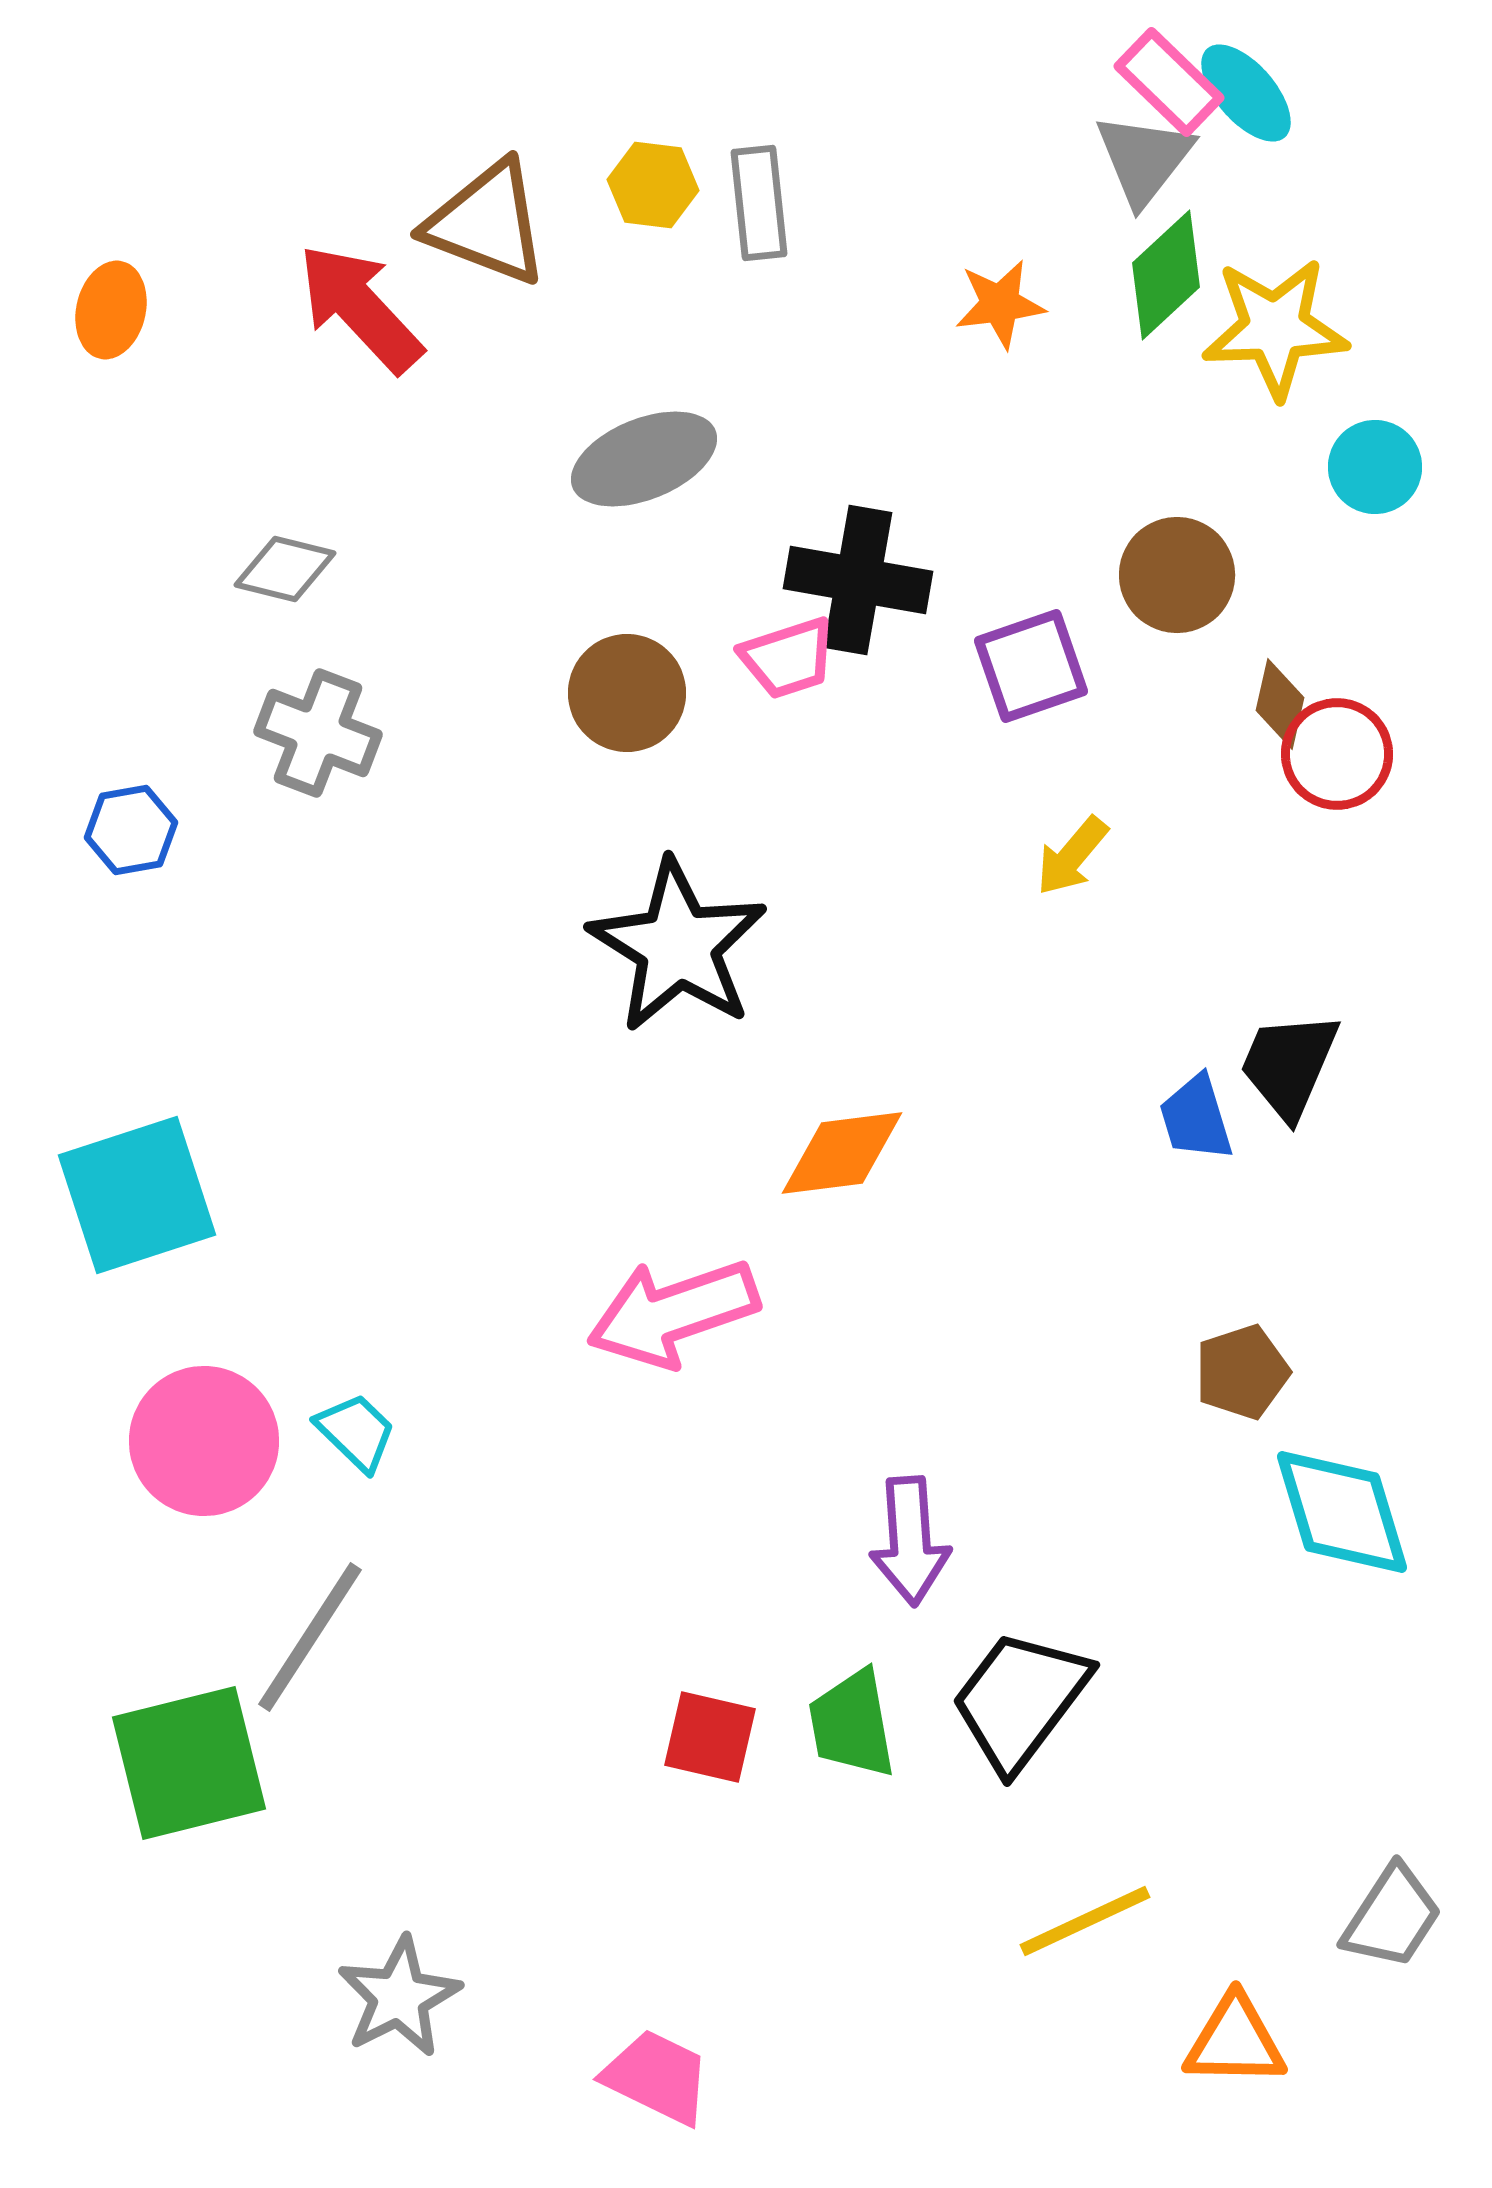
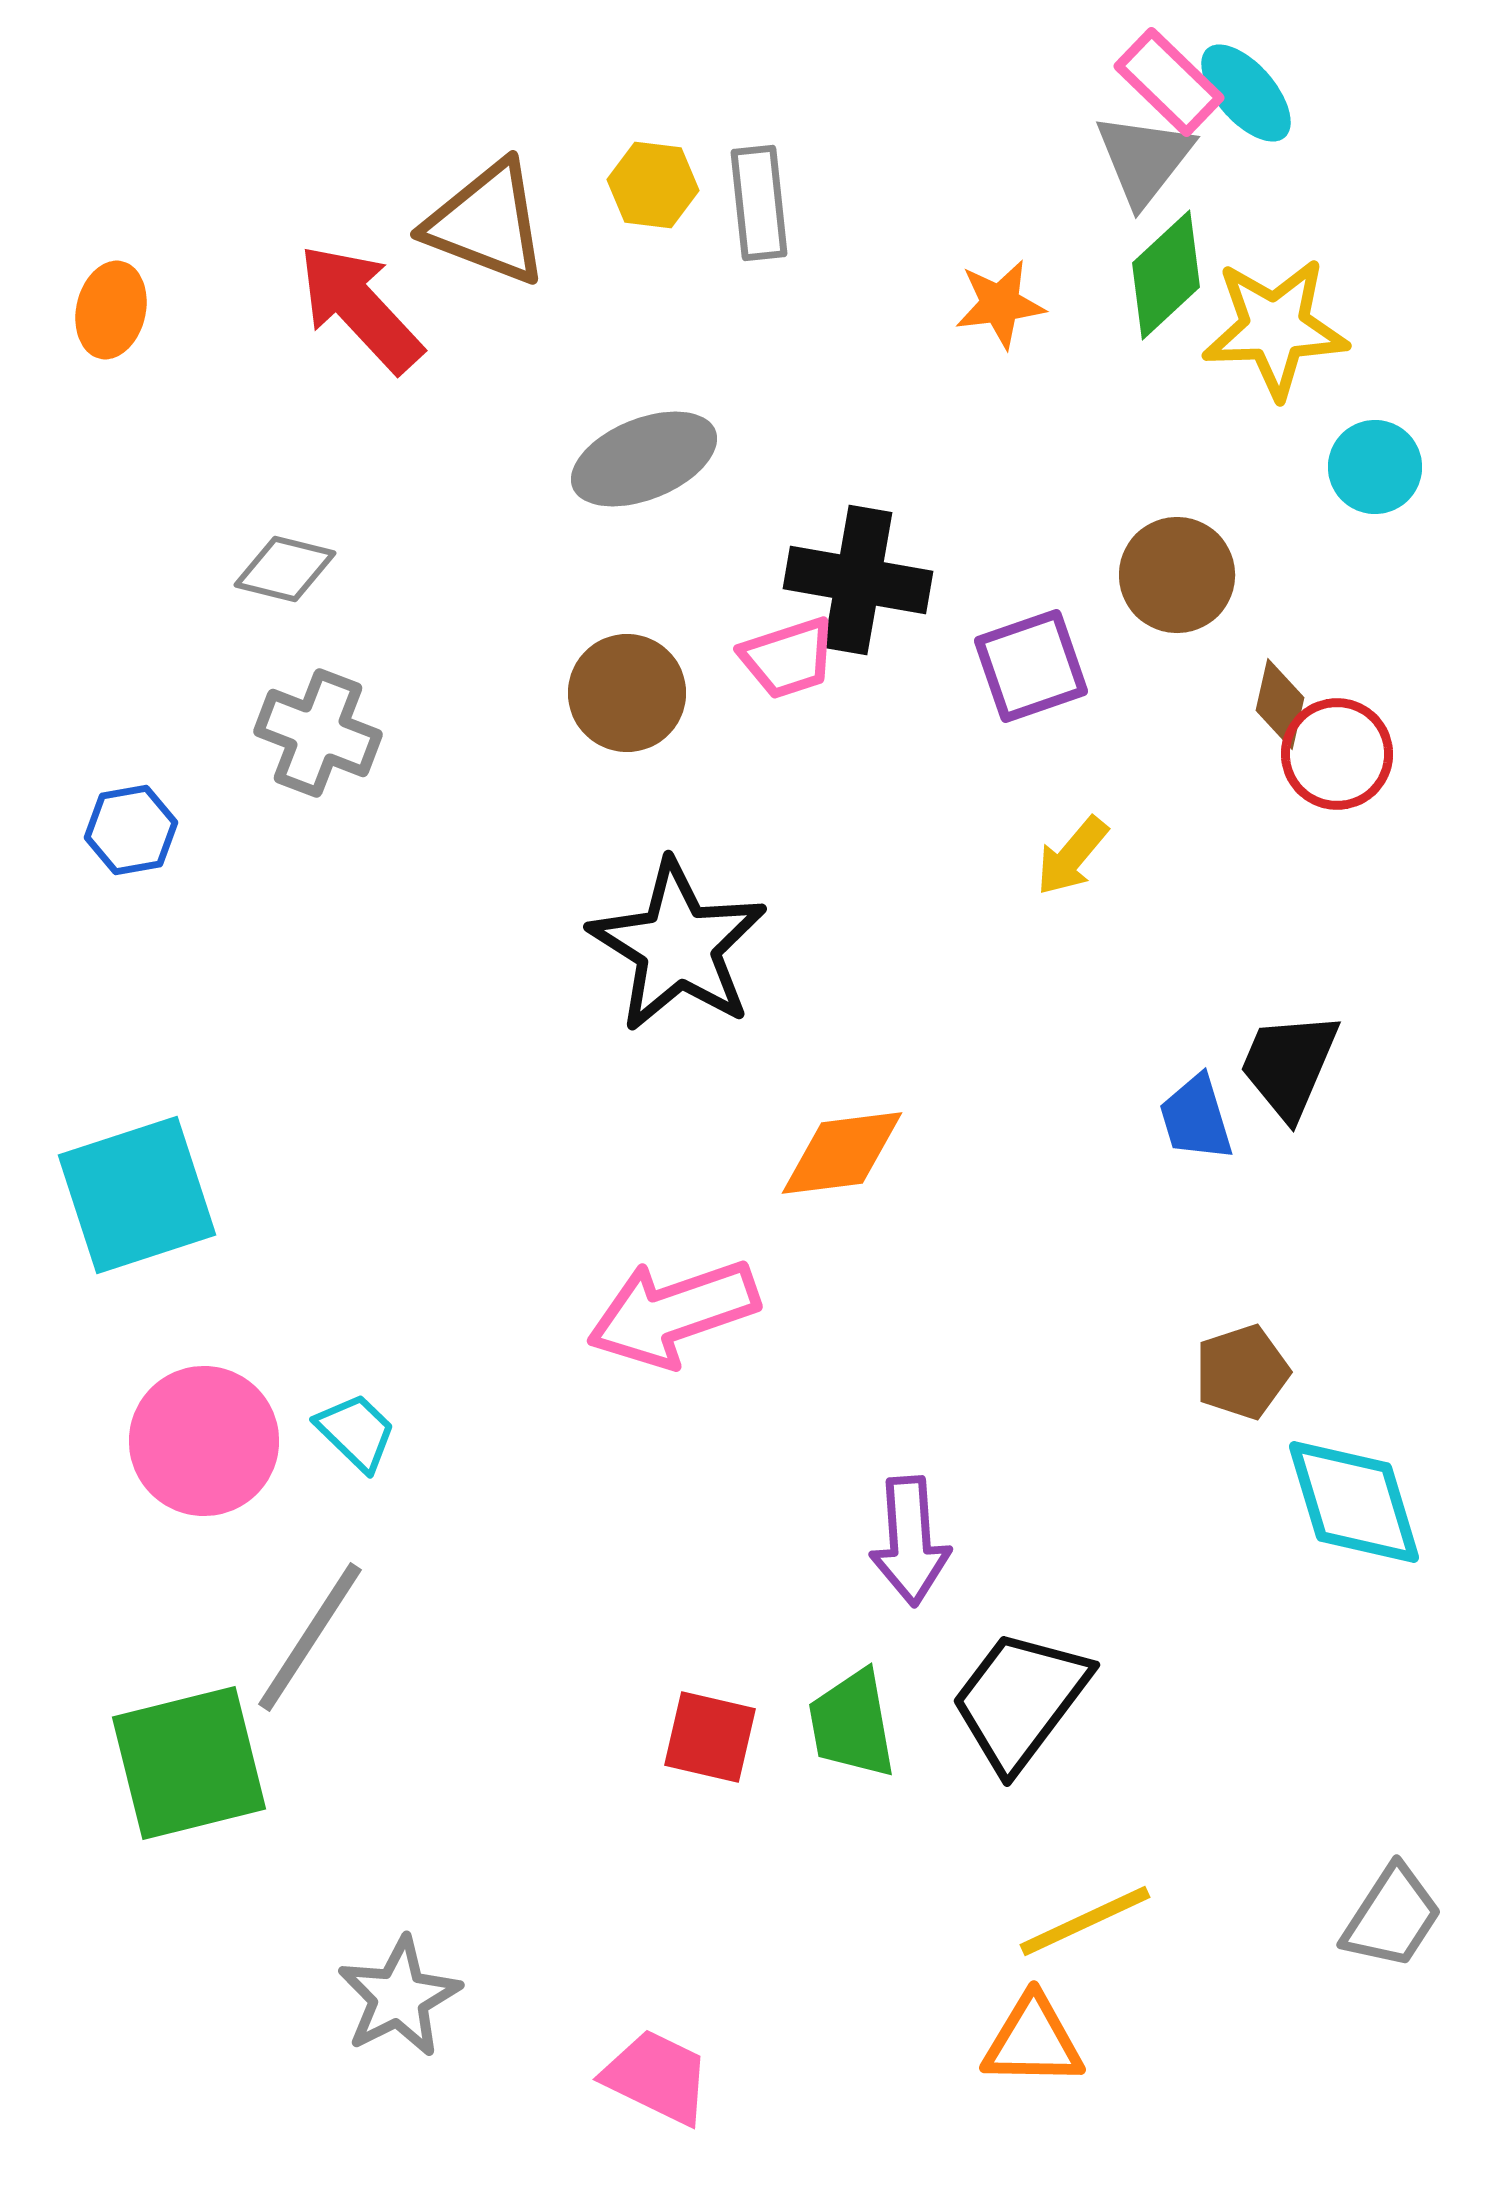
cyan diamond at (1342, 1512): moved 12 px right, 10 px up
orange triangle at (1235, 2041): moved 202 px left
